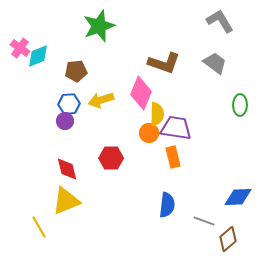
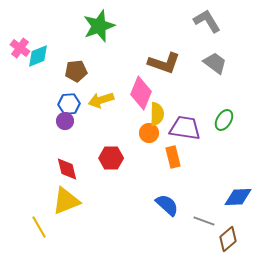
gray L-shape: moved 13 px left
green ellipse: moved 16 px left, 15 px down; rotated 30 degrees clockwise
purple trapezoid: moved 9 px right
blue semicircle: rotated 55 degrees counterclockwise
